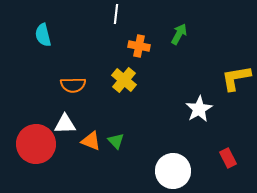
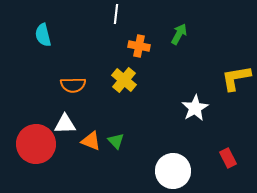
white star: moved 4 px left, 1 px up
